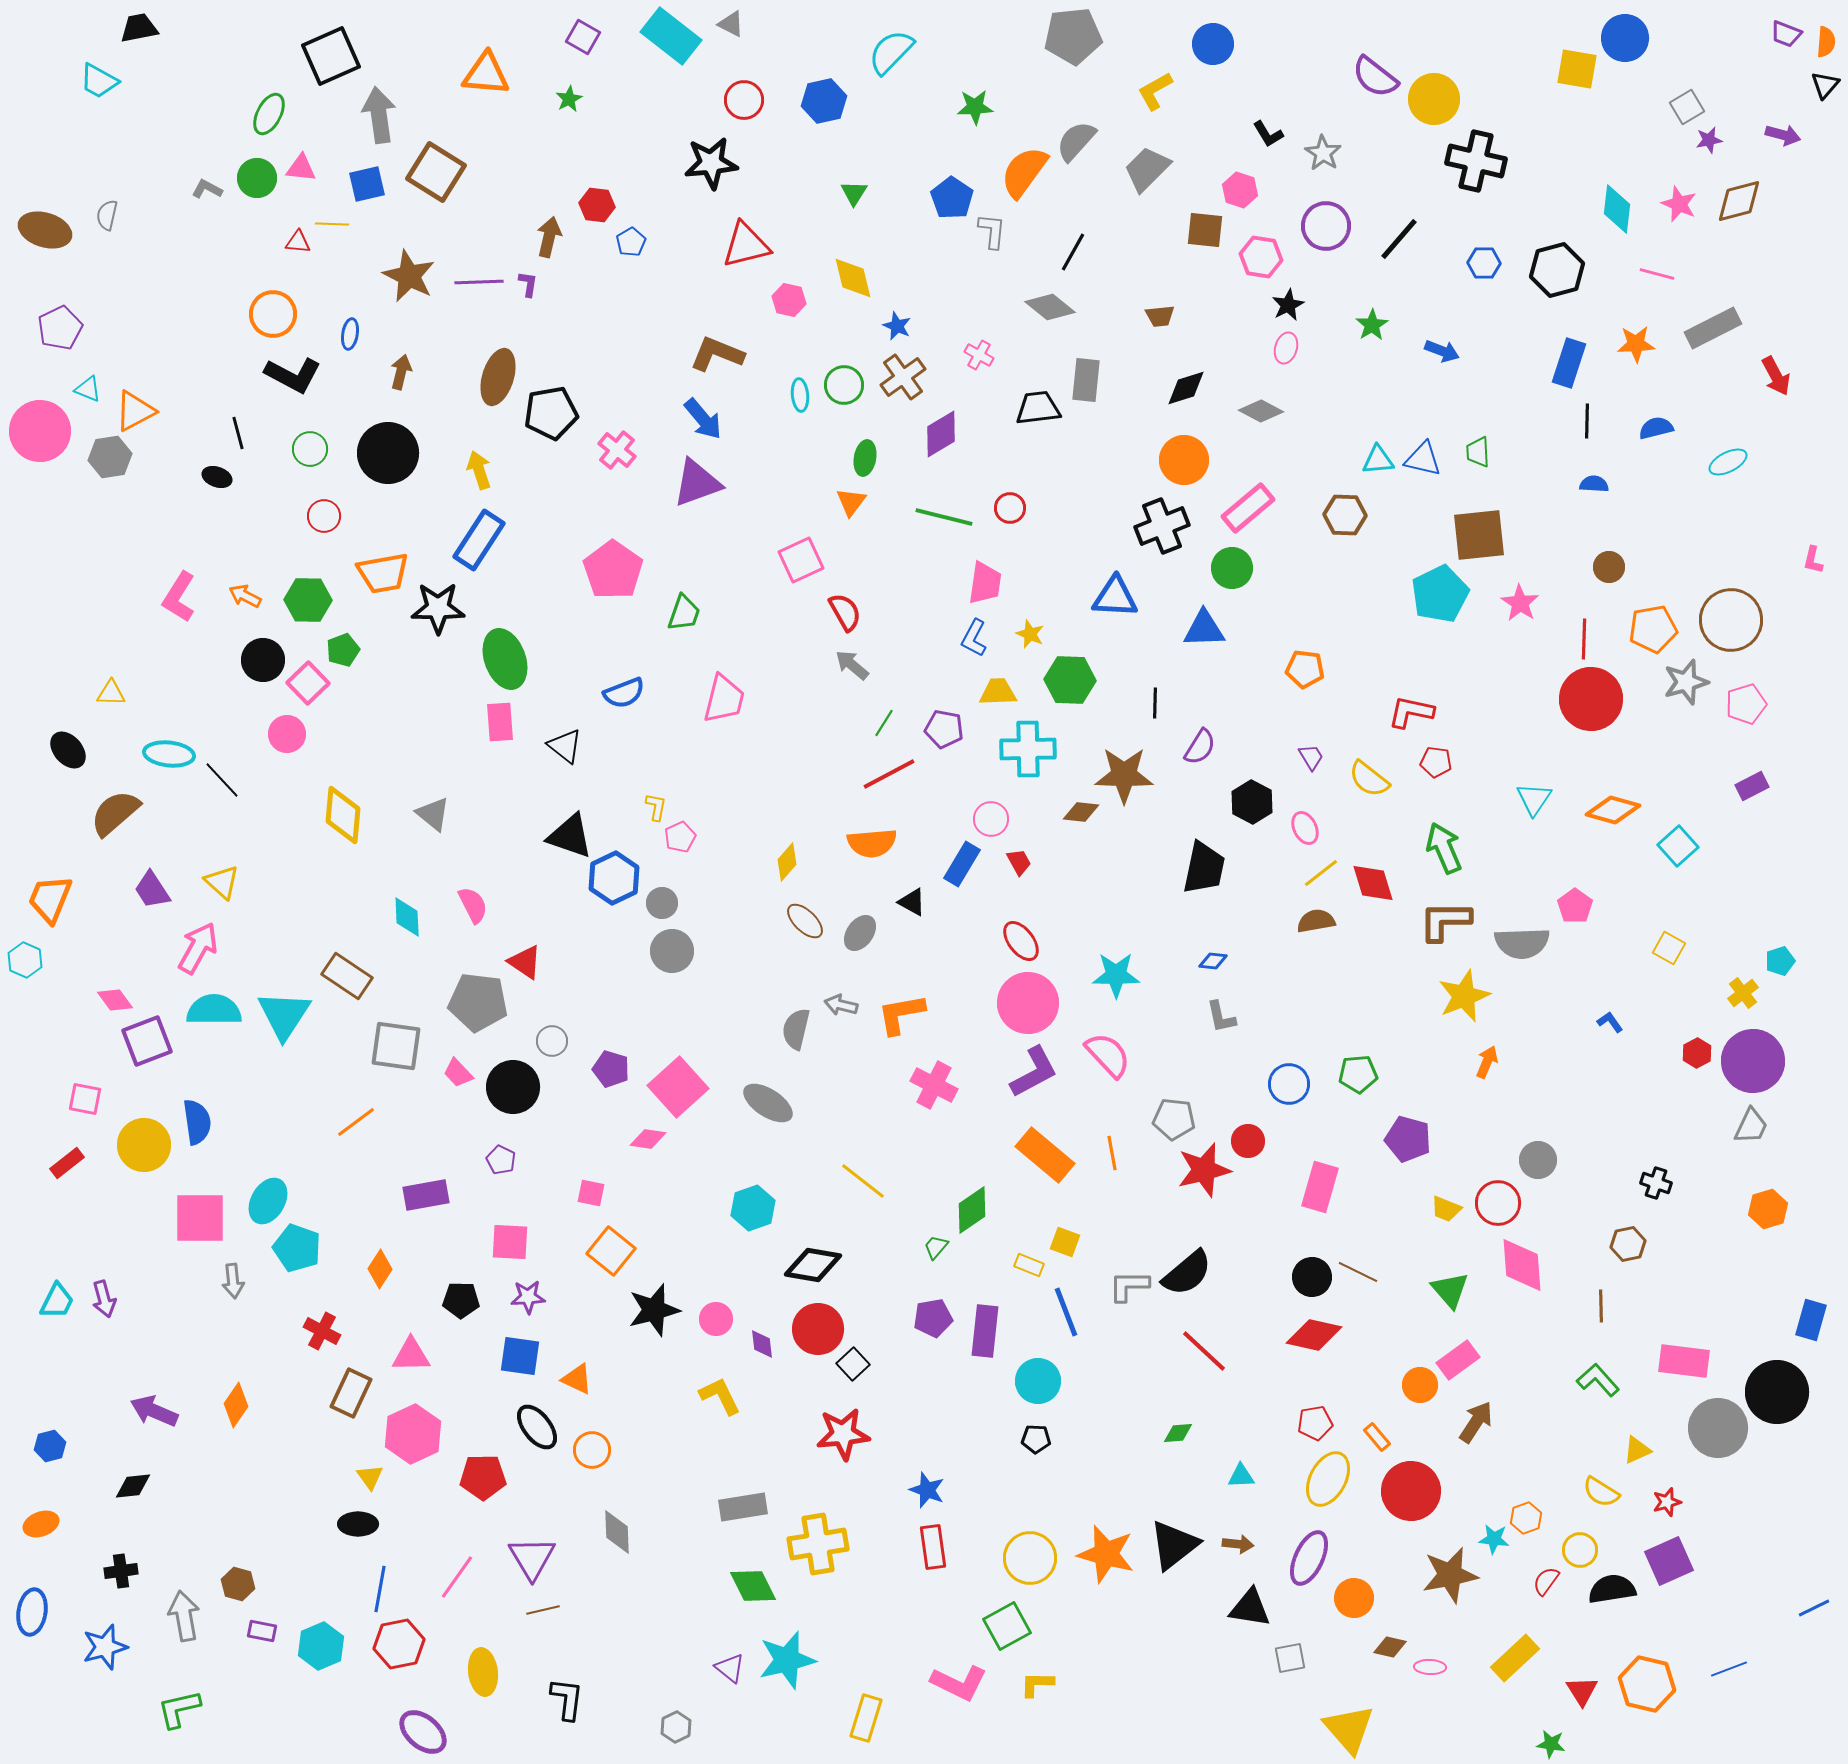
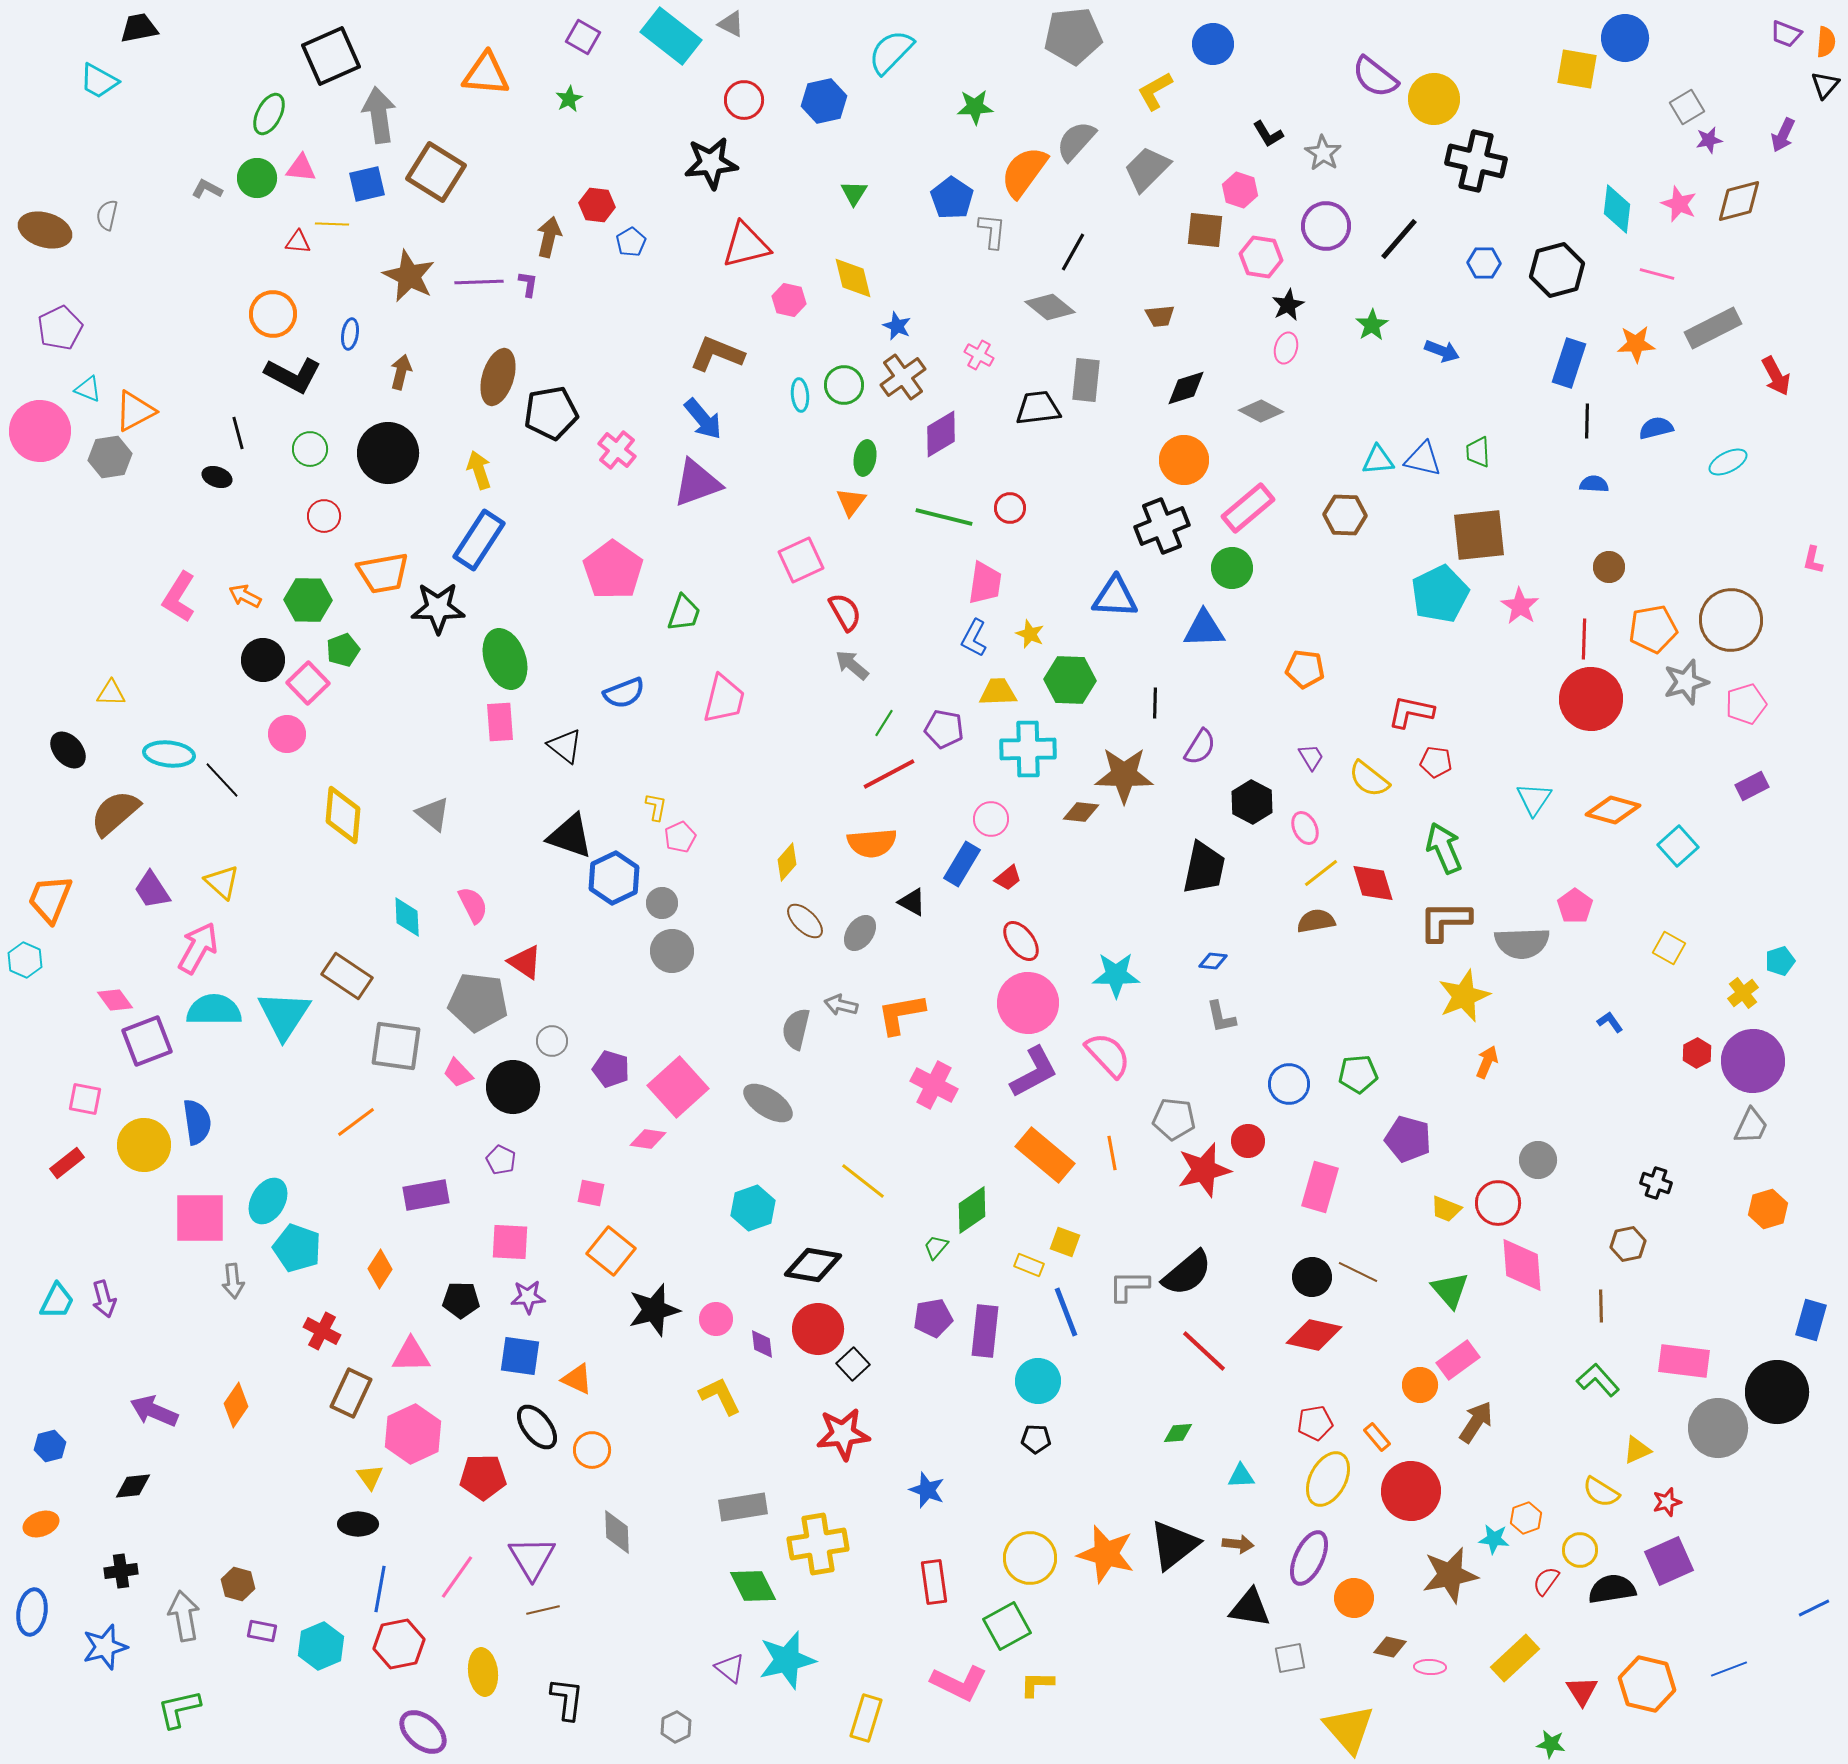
purple arrow at (1783, 135): rotated 100 degrees clockwise
pink star at (1520, 603): moved 3 px down
red trapezoid at (1019, 862): moved 11 px left, 16 px down; rotated 80 degrees clockwise
red rectangle at (933, 1547): moved 1 px right, 35 px down
